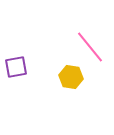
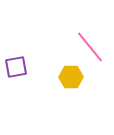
yellow hexagon: rotated 10 degrees counterclockwise
